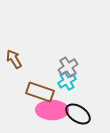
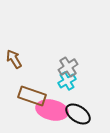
brown rectangle: moved 8 px left, 4 px down
pink ellipse: rotated 12 degrees clockwise
